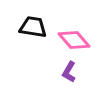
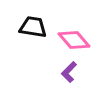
purple L-shape: rotated 15 degrees clockwise
